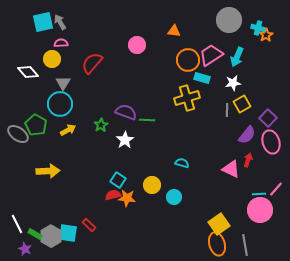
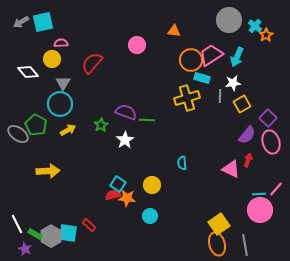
gray arrow at (60, 22): moved 39 px left; rotated 91 degrees counterclockwise
cyan cross at (258, 28): moved 3 px left, 2 px up; rotated 24 degrees clockwise
orange circle at (188, 60): moved 3 px right
gray line at (227, 110): moved 7 px left, 14 px up
cyan semicircle at (182, 163): rotated 112 degrees counterclockwise
cyan square at (118, 180): moved 4 px down
cyan circle at (174, 197): moved 24 px left, 19 px down
